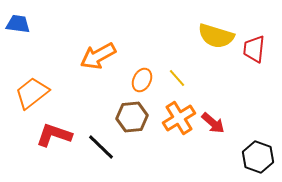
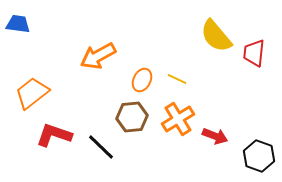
yellow semicircle: rotated 33 degrees clockwise
red trapezoid: moved 4 px down
yellow line: moved 1 px down; rotated 24 degrees counterclockwise
orange cross: moved 1 px left, 1 px down
red arrow: moved 2 px right, 13 px down; rotated 20 degrees counterclockwise
black hexagon: moved 1 px right, 1 px up
